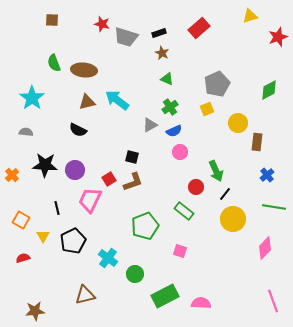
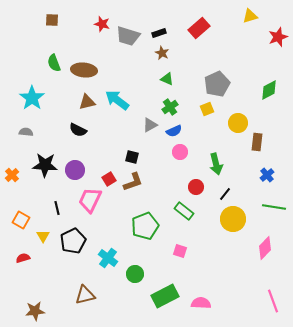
gray trapezoid at (126, 37): moved 2 px right, 1 px up
green arrow at (216, 171): moved 7 px up; rotated 10 degrees clockwise
